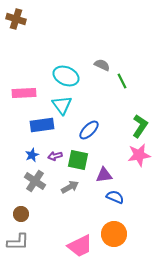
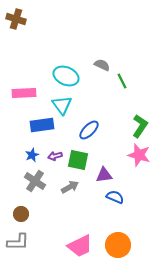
pink star: rotated 25 degrees clockwise
orange circle: moved 4 px right, 11 px down
